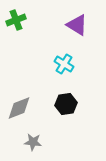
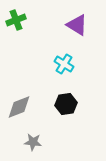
gray diamond: moved 1 px up
